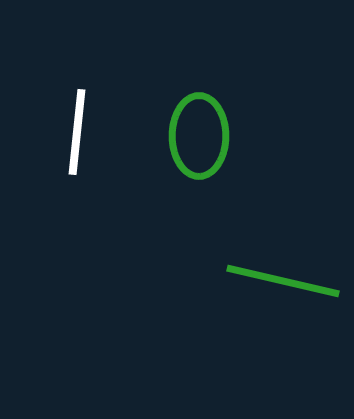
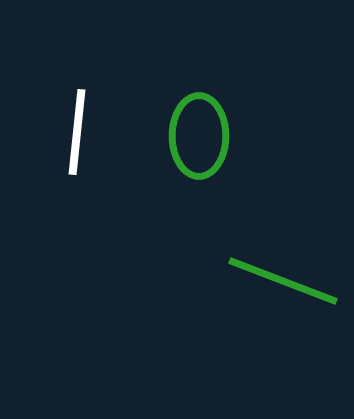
green line: rotated 8 degrees clockwise
